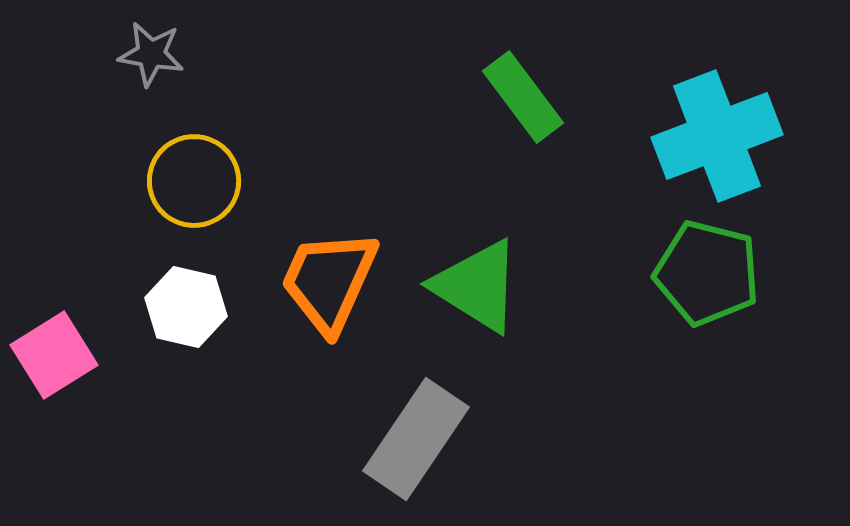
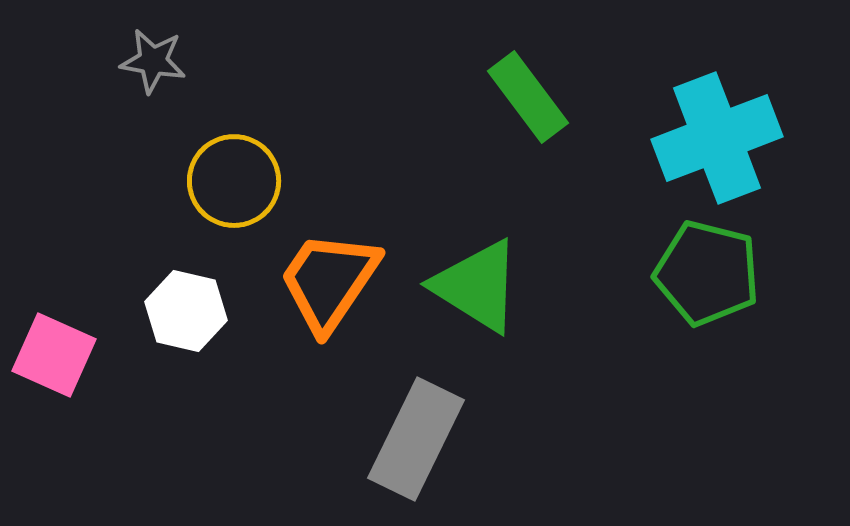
gray star: moved 2 px right, 7 px down
green rectangle: moved 5 px right
cyan cross: moved 2 px down
yellow circle: moved 40 px right
orange trapezoid: rotated 10 degrees clockwise
white hexagon: moved 4 px down
pink square: rotated 34 degrees counterclockwise
gray rectangle: rotated 8 degrees counterclockwise
